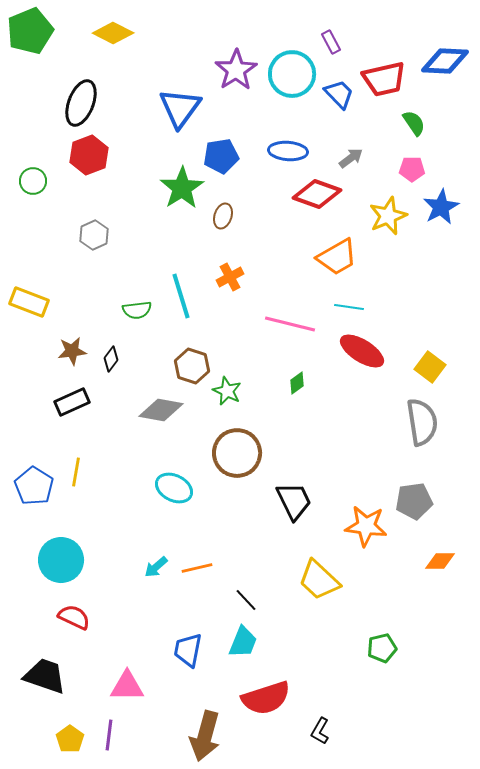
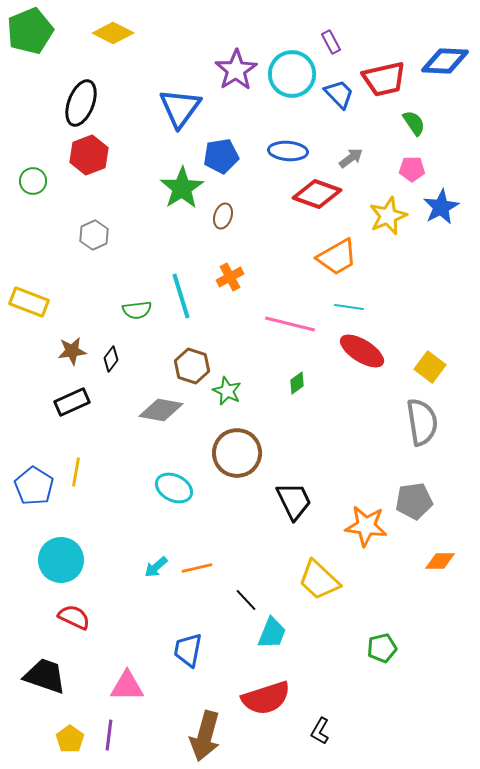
cyan trapezoid at (243, 642): moved 29 px right, 9 px up
